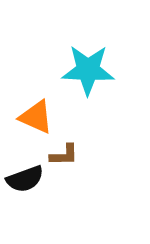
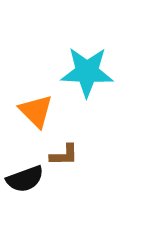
cyan star: moved 1 px left, 2 px down
orange triangle: moved 6 px up; rotated 21 degrees clockwise
